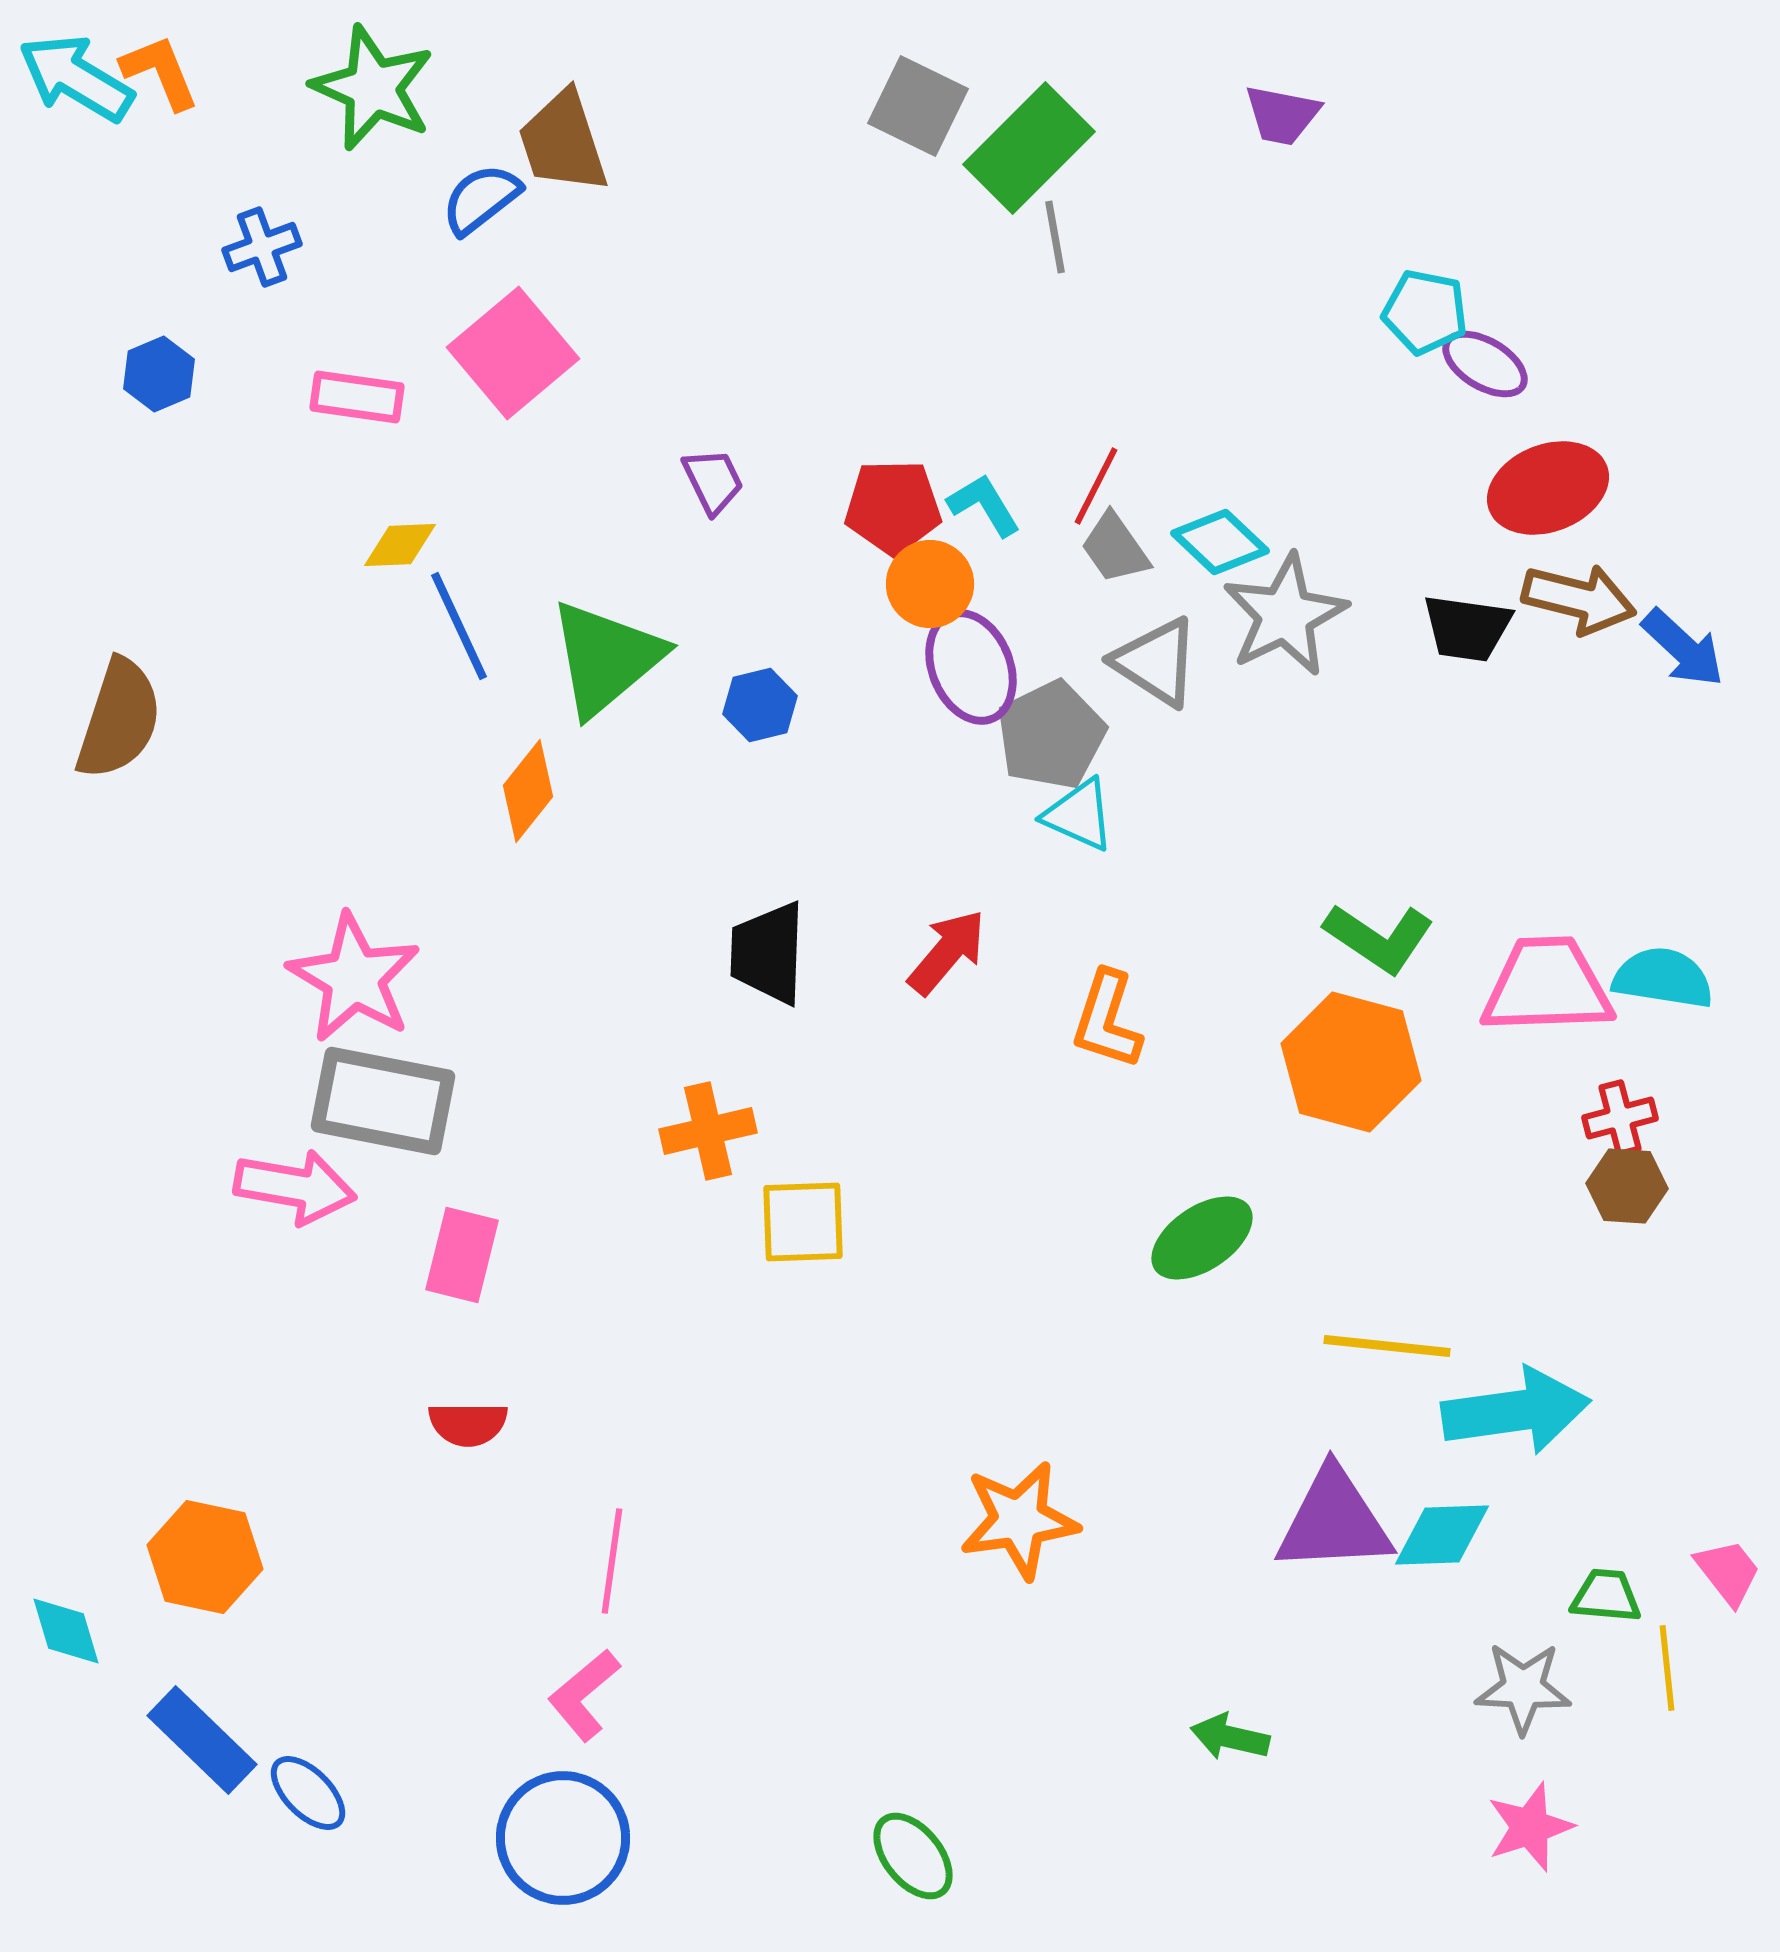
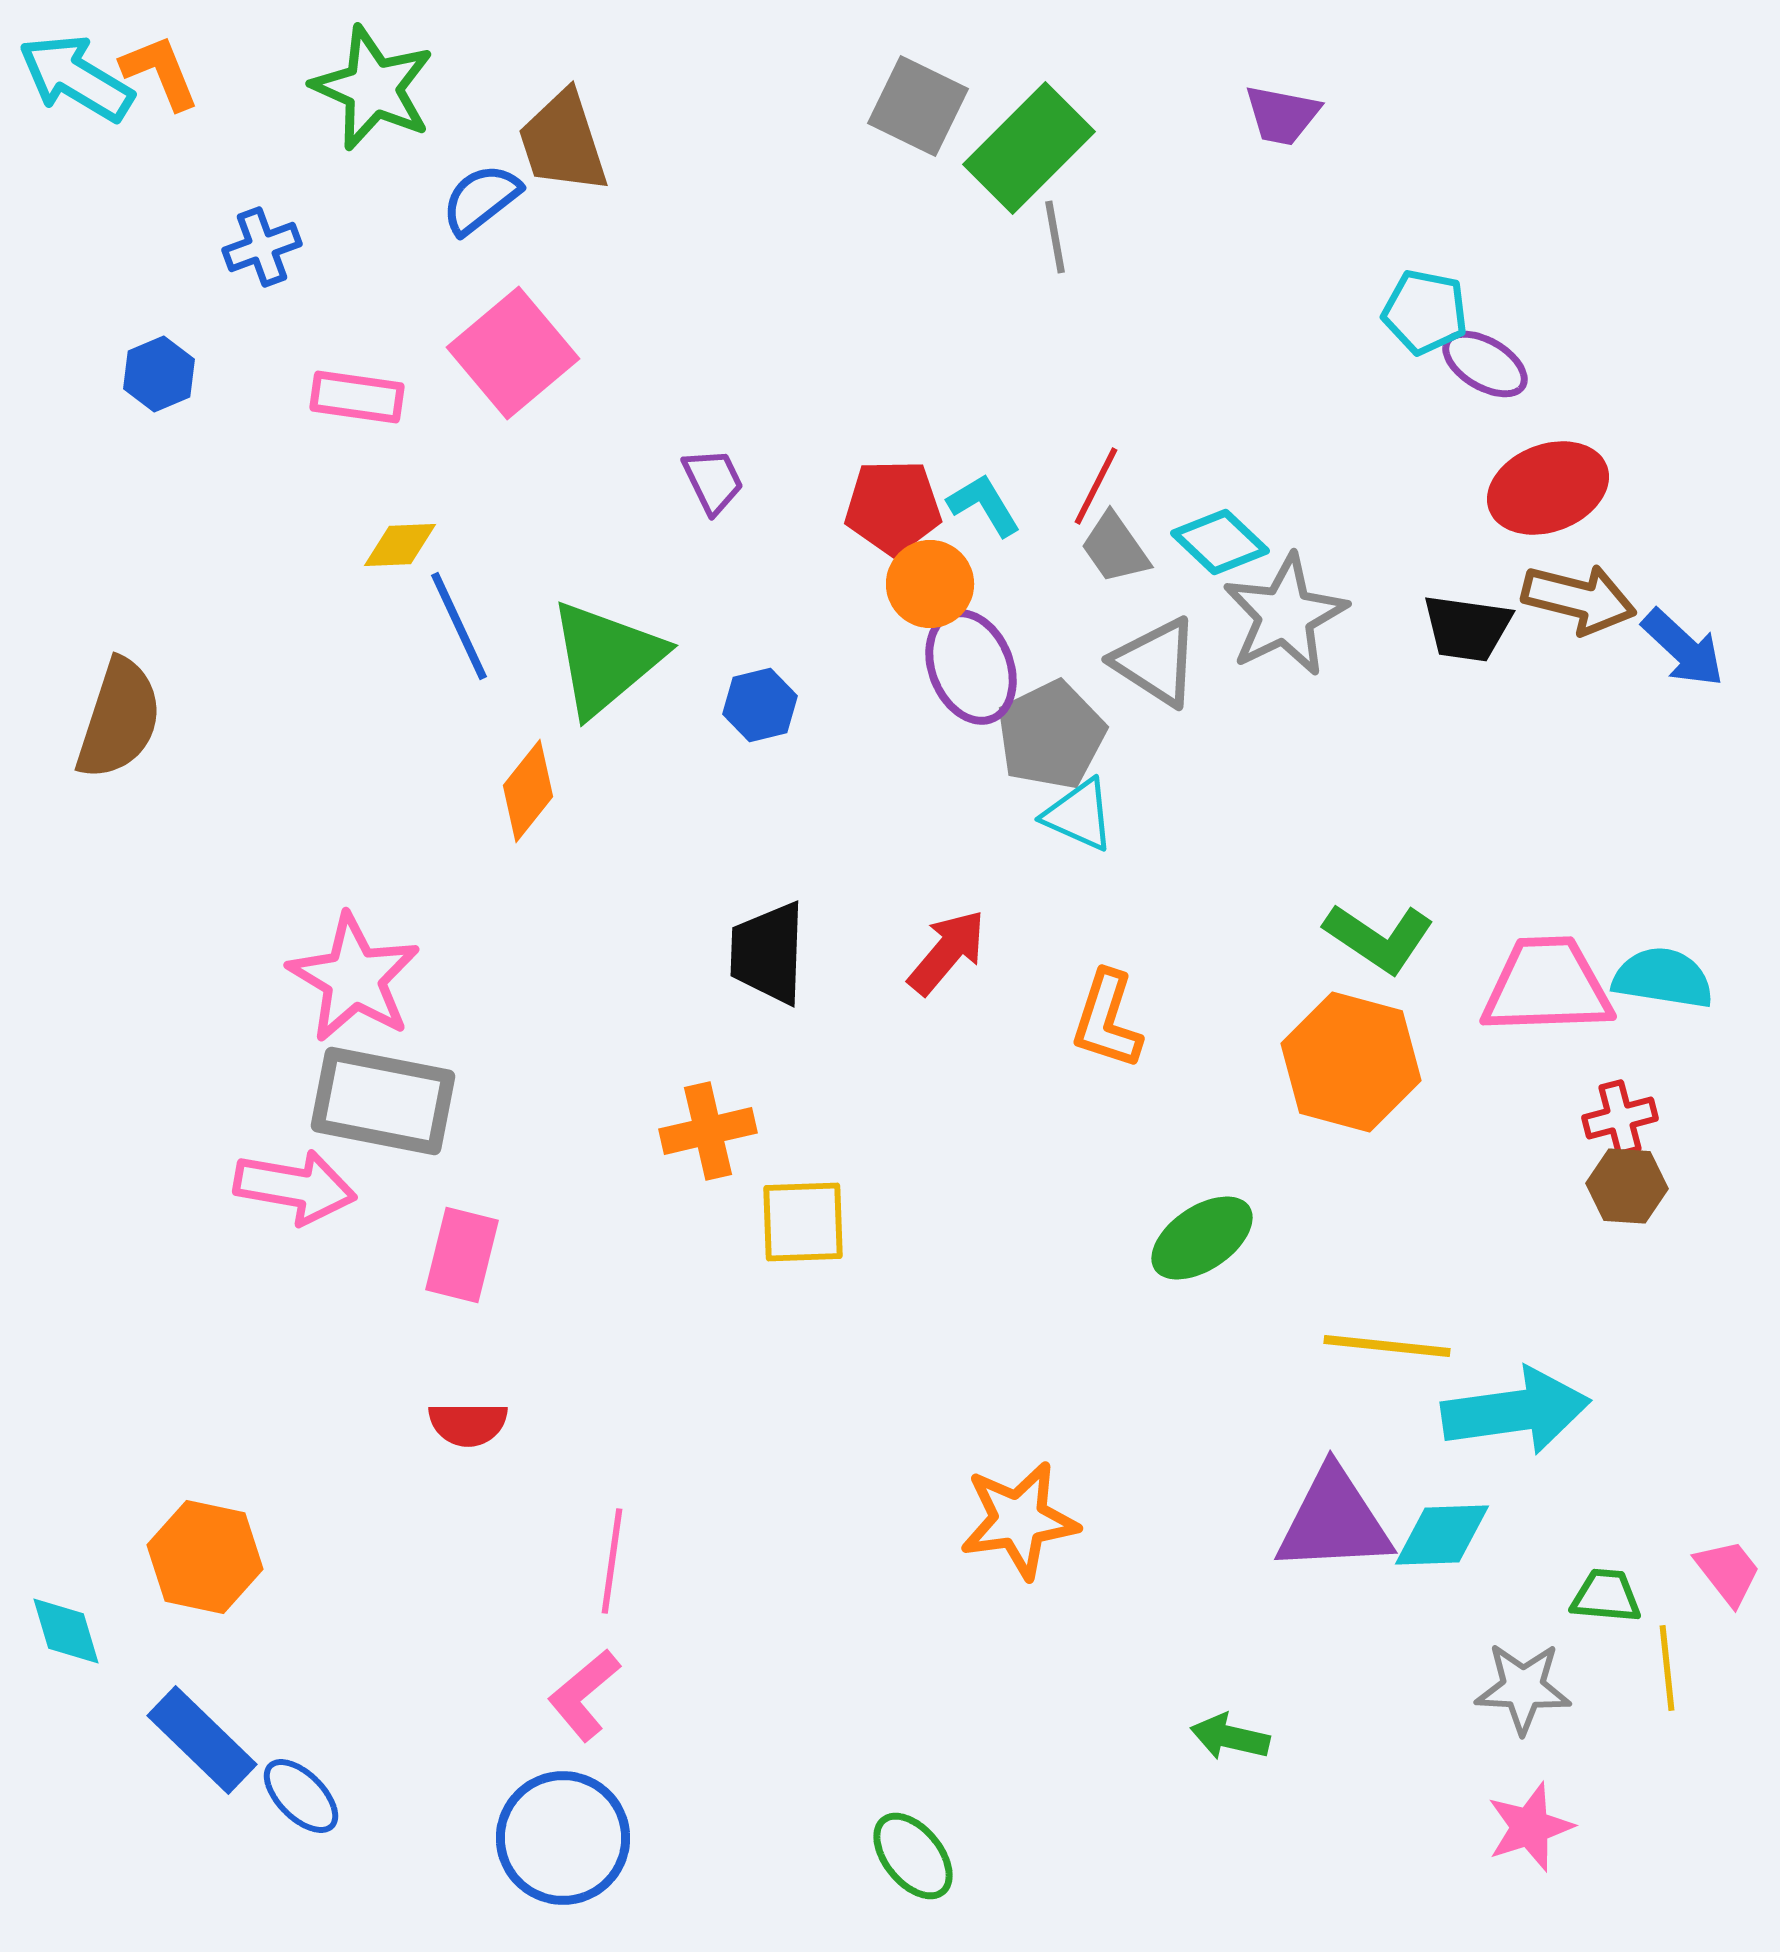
blue ellipse at (308, 1793): moved 7 px left, 3 px down
